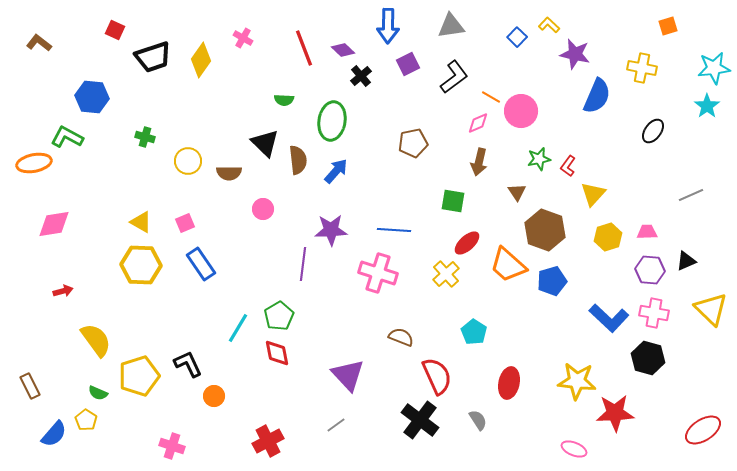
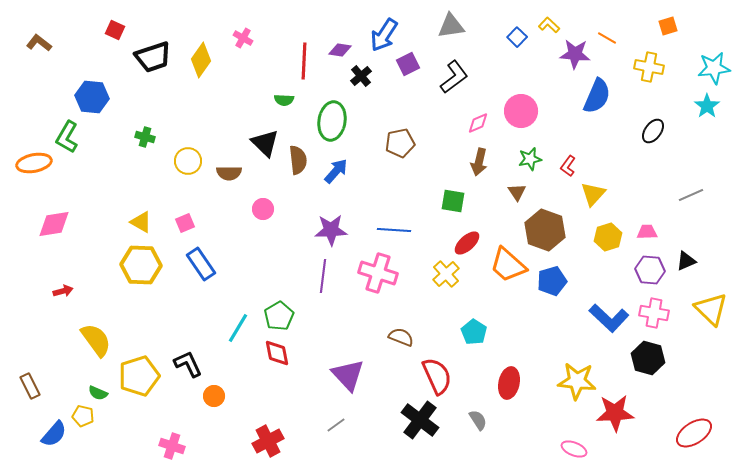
blue arrow at (388, 26): moved 4 px left, 9 px down; rotated 32 degrees clockwise
red line at (304, 48): moved 13 px down; rotated 24 degrees clockwise
purple diamond at (343, 50): moved 3 px left; rotated 35 degrees counterclockwise
purple star at (575, 54): rotated 8 degrees counterclockwise
yellow cross at (642, 68): moved 7 px right, 1 px up
orange line at (491, 97): moved 116 px right, 59 px up
green L-shape at (67, 137): rotated 88 degrees counterclockwise
brown pentagon at (413, 143): moved 13 px left
green star at (539, 159): moved 9 px left
purple line at (303, 264): moved 20 px right, 12 px down
yellow pentagon at (86, 420): moved 3 px left, 4 px up; rotated 20 degrees counterclockwise
red ellipse at (703, 430): moved 9 px left, 3 px down
